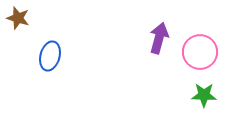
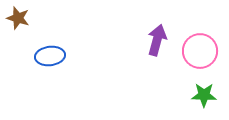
purple arrow: moved 2 px left, 2 px down
pink circle: moved 1 px up
blue ellipse: rotated 68 degrees clockwise
